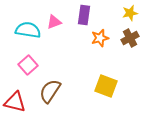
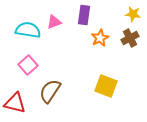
yellow star: moved 3 px right, 1 px down; rotated 21 degrees clockwise
orange star: rotated 12 degrees counterclockwise
red triangle: moved 1 px down
